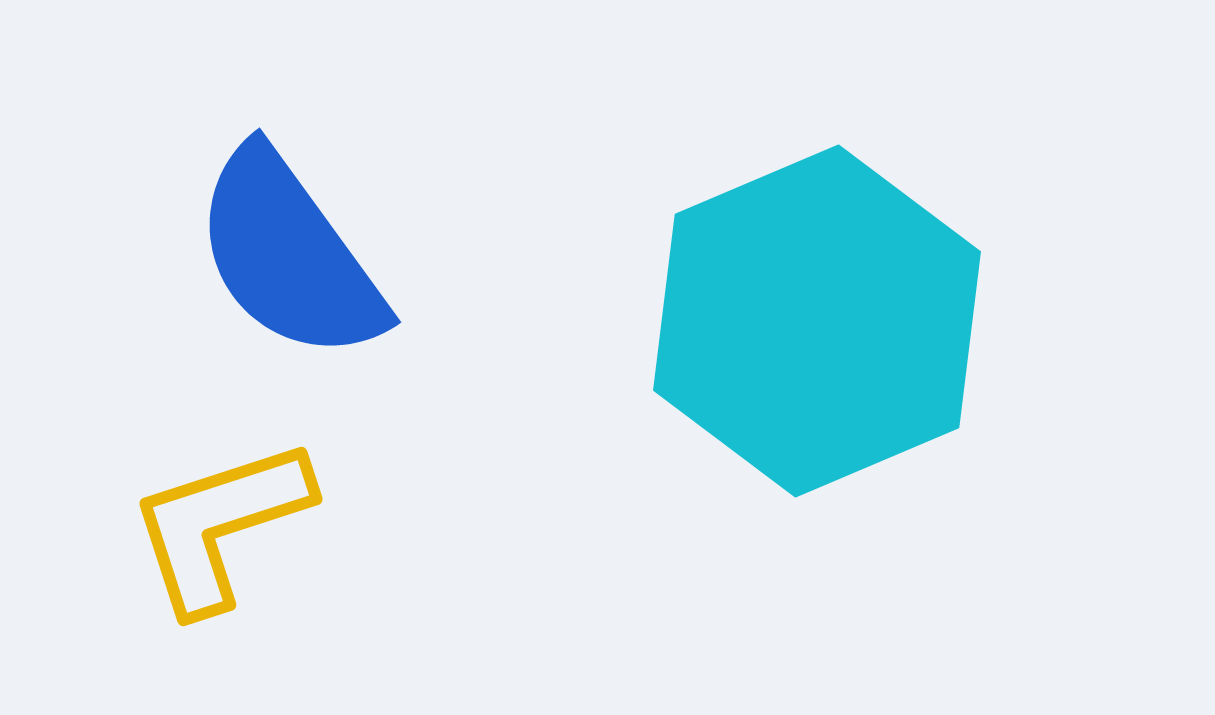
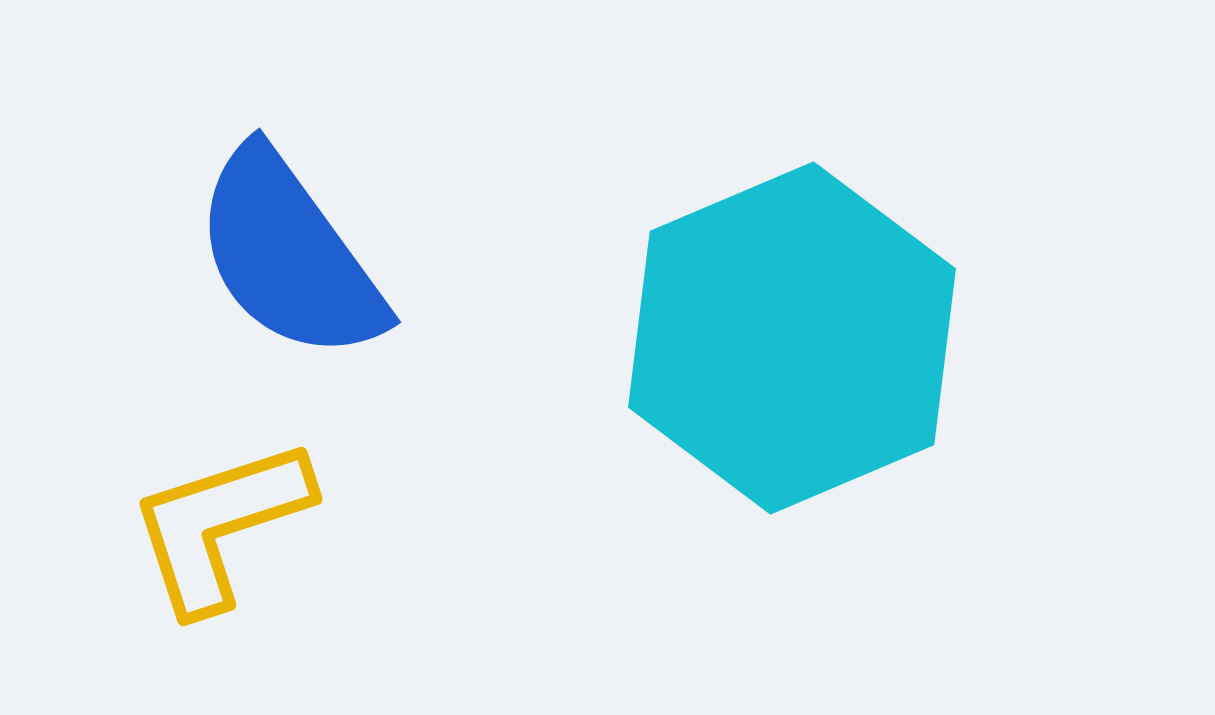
cyan hexagon: moved 25 px left, 17 px down
